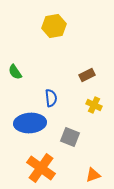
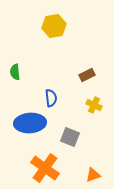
green semicircle: rotated 28 degrees clockwise
orange cross: moved 4 px right
